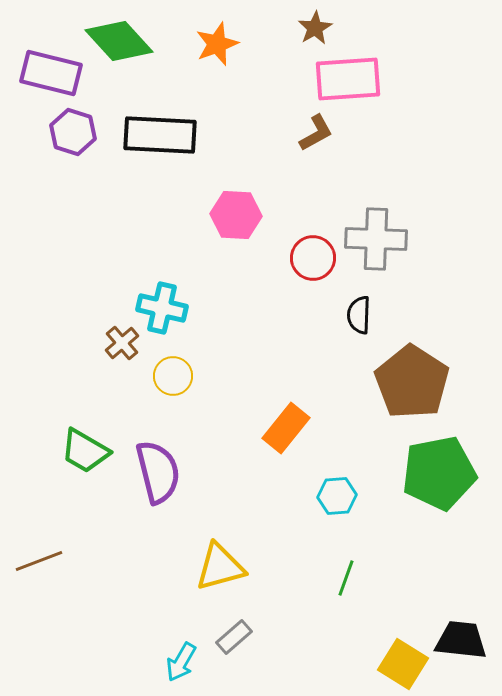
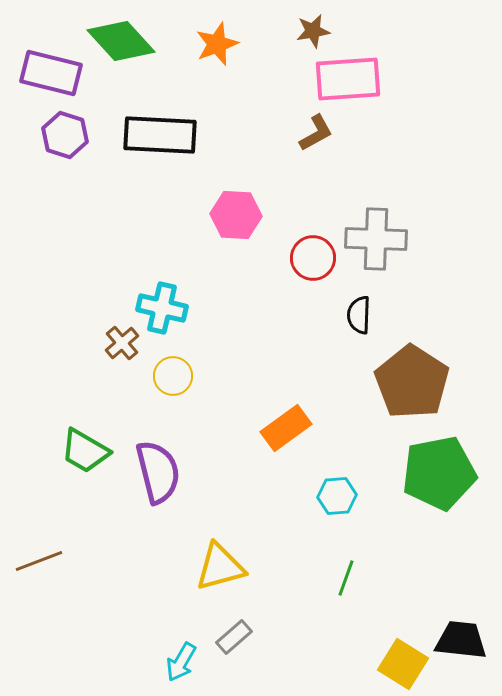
brown star: moved 2 px left, 3 px down; rotated 20 degrees clockwise
green diamond: moved 2 px right
purple hexagon: moved 8 px left, 3 px down
orange rectangle: rotated 15 degrees clockwise
